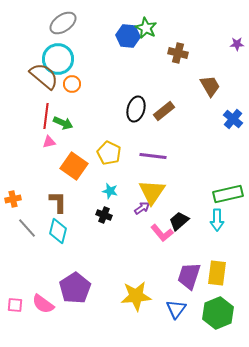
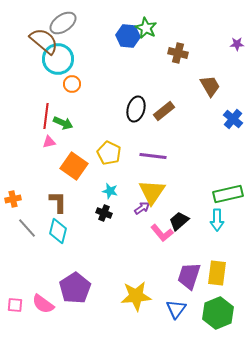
brown semicircle: moved 35 px up
black cross: moved 2 px up
